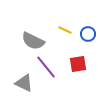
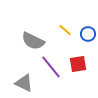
yellow line: rotated 16 degrees clockwise
purple line: moved 5 px right
